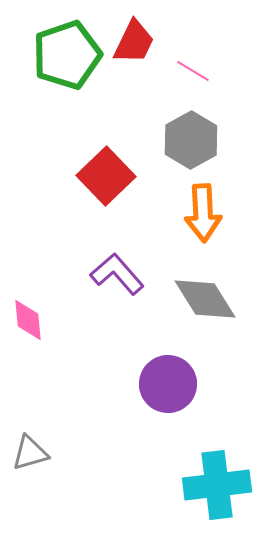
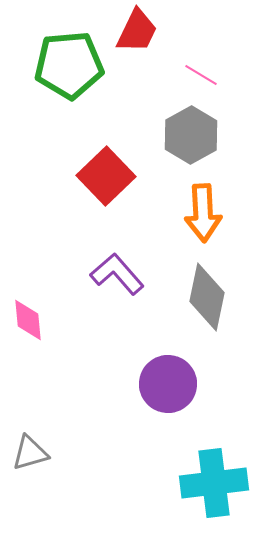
red trapezoid: moved 3 px right, 11 px up
green pentagon: moved 2 px right, 10 px down; rotated 14 degrees clockwise
pink line: moved 8 px right, 4 px down
gray hexagon: moved 5 px up
gray diamond: moved 2 px right, 2 px up; rotated 44 degrees clockwise
cyan cross: moved 3 px left, 2 px up
